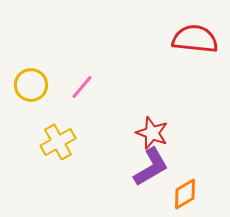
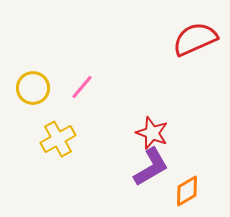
red semicircle: rotated 30 degrees counterclockwise
yellow circle: moved 2 px right, 3 px down
yellow cross: moved 3 px up
orange diamond: moved 2 px right, 3 px up
